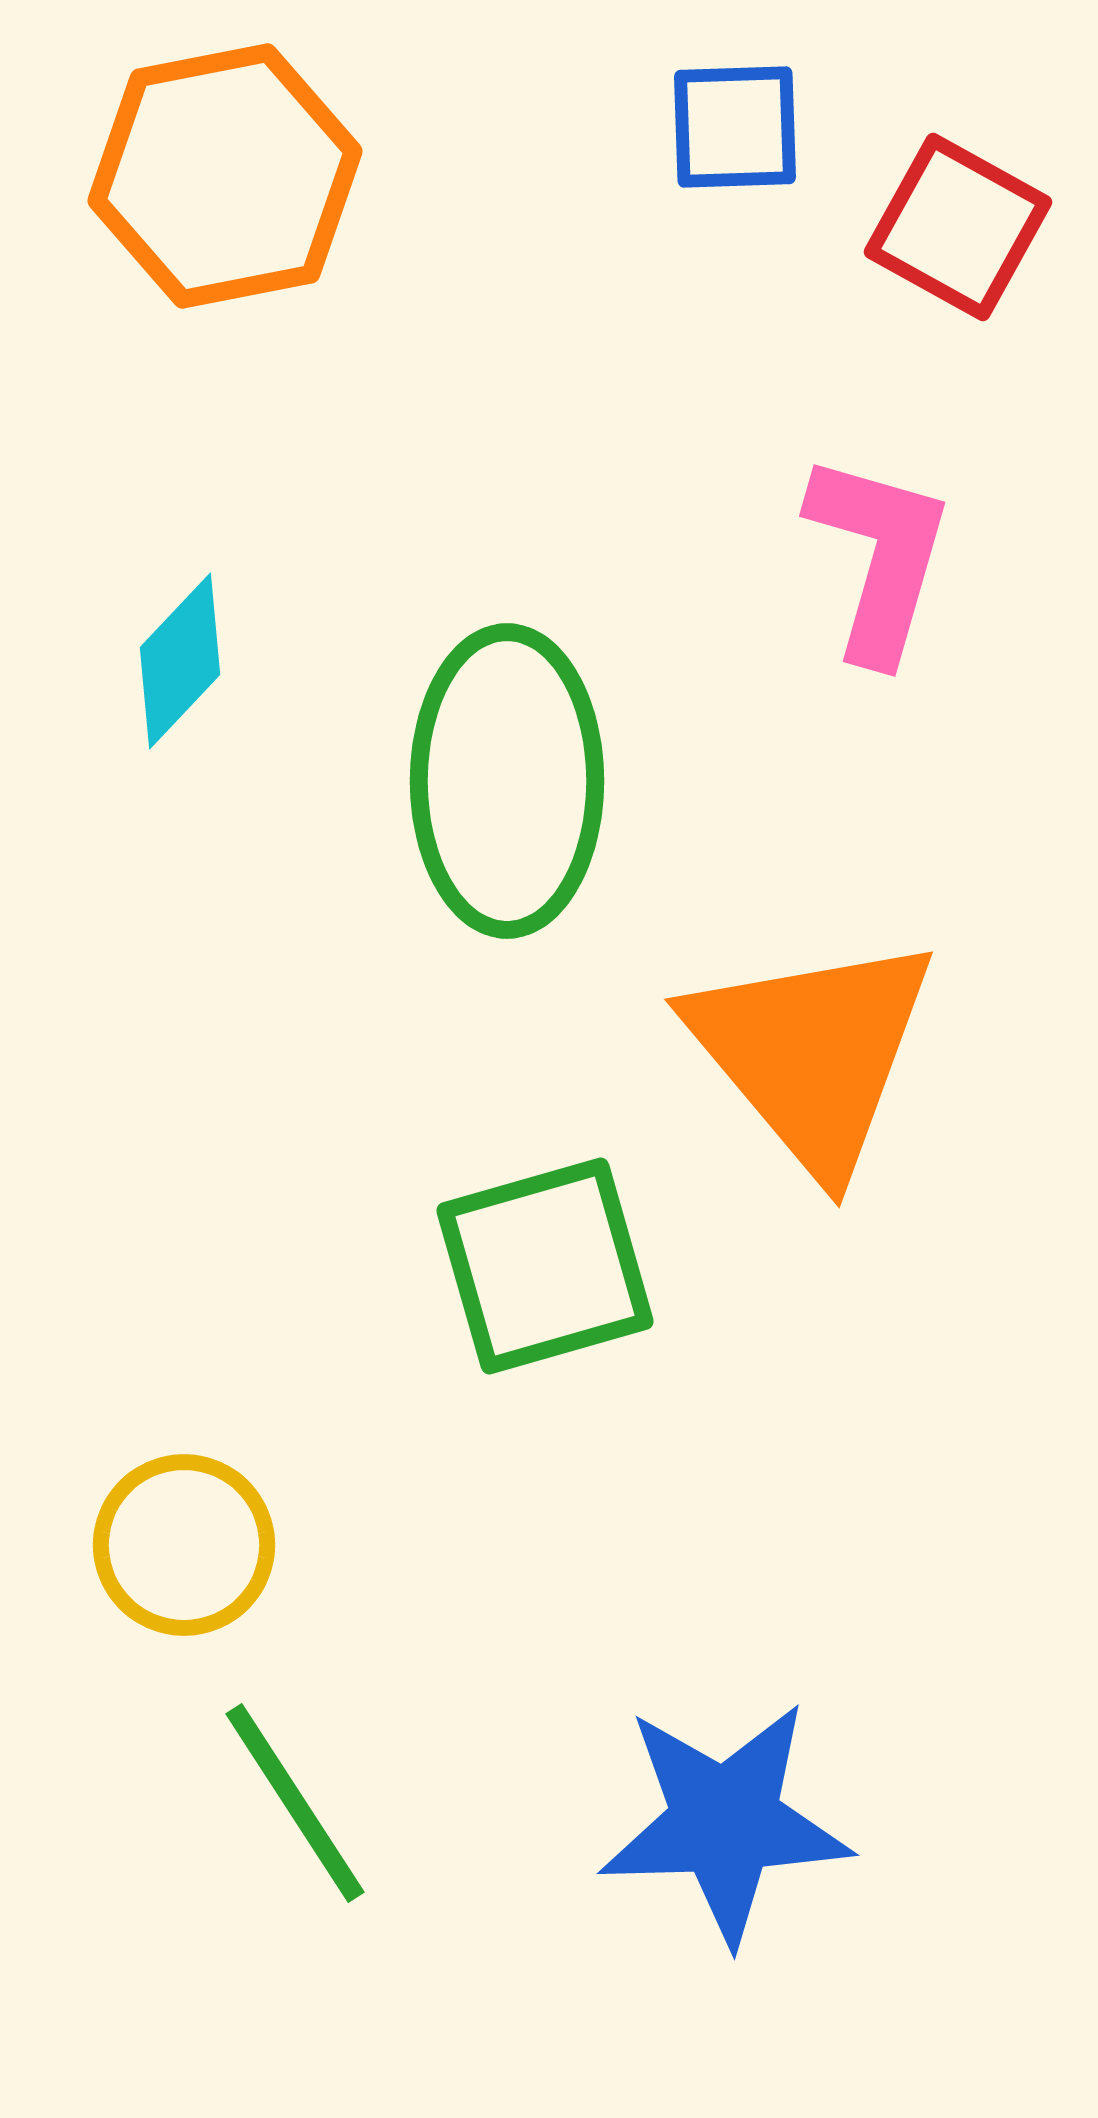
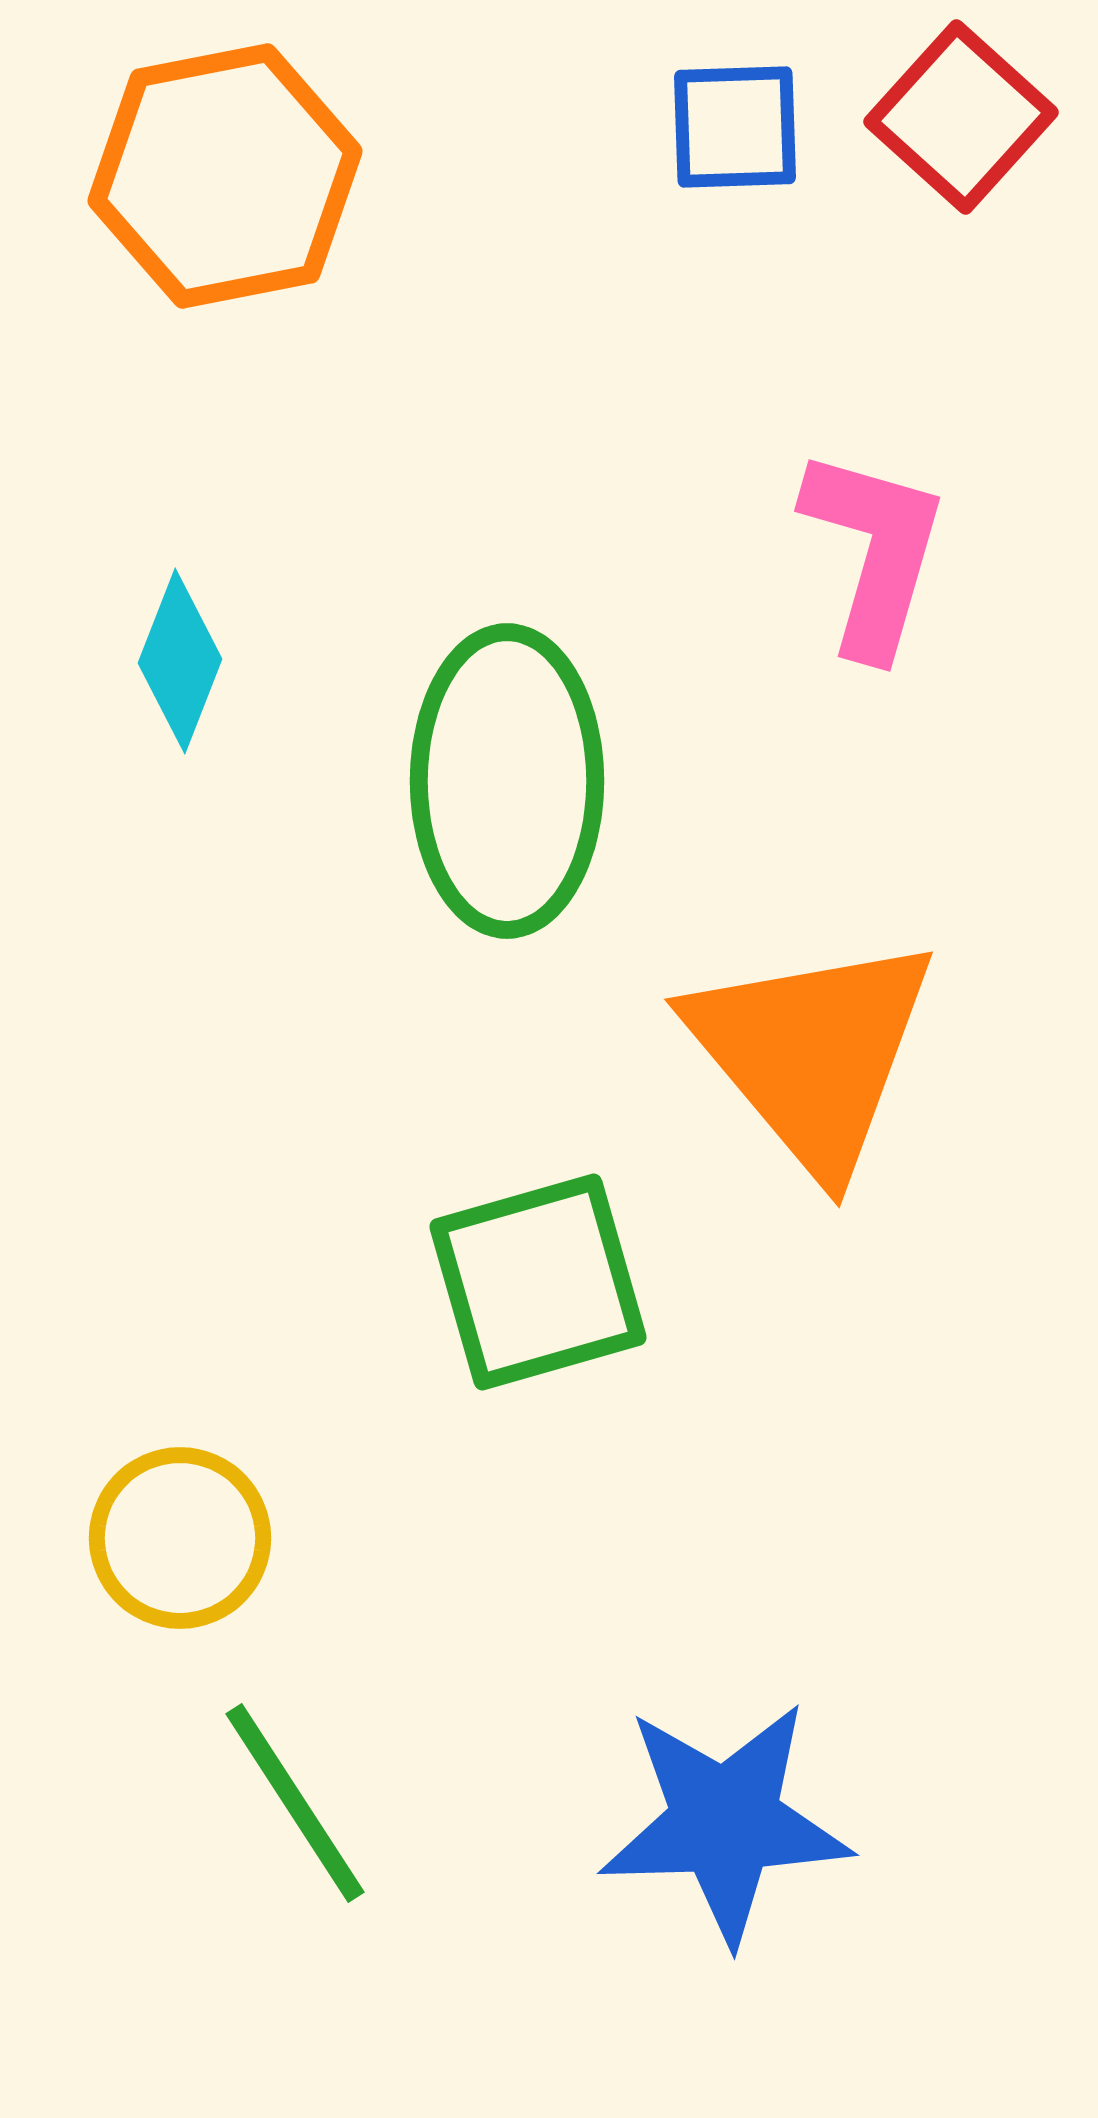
red square: moved 3 px right, 110 px up; rotated 13 degrees clockwise
pink L-shape: moved 5 px left, 5 px up
cyan diamond: rotated 22 degrees counterclockwise
green square: moved 7 px left, 16 px down
yellow circle: moved 4 px left, 7 px up
